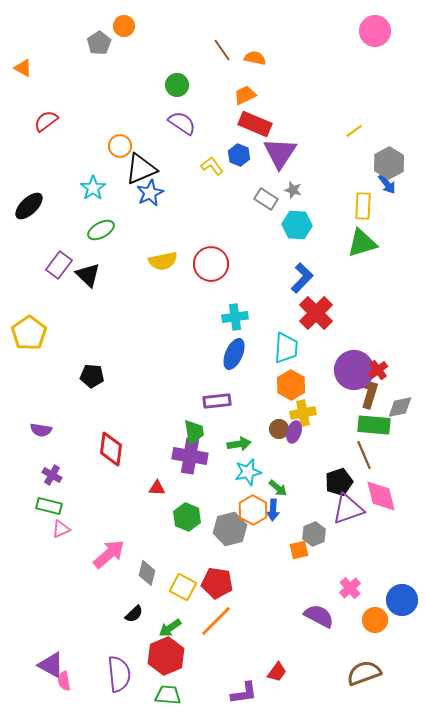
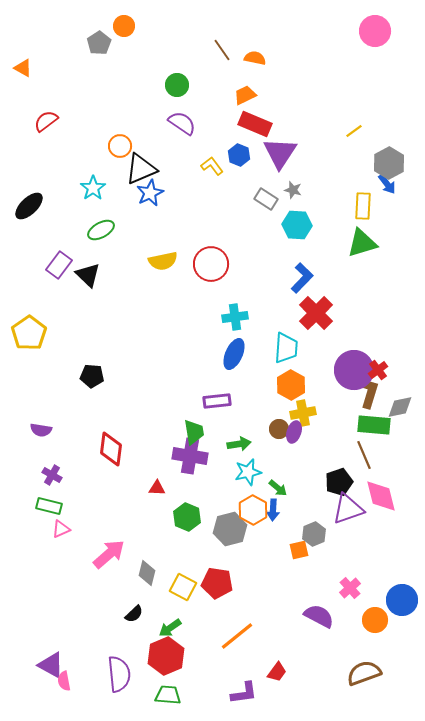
orange line at (216, 621): moved 21 px right, 15 px down; rotated 6 degrees clockwise
